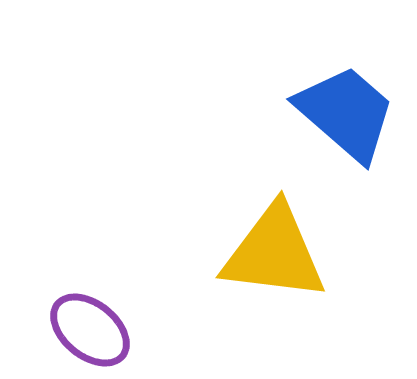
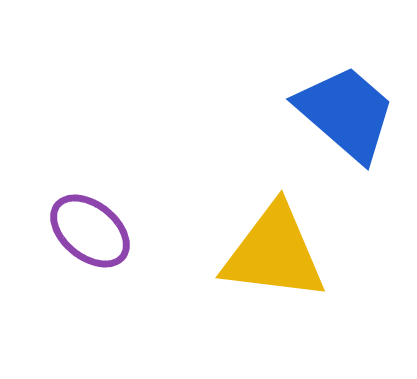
purple ellipse: moved 99 px up
